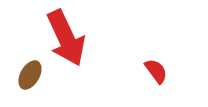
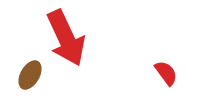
red semicircle: moved 10 px right, 2 px down
